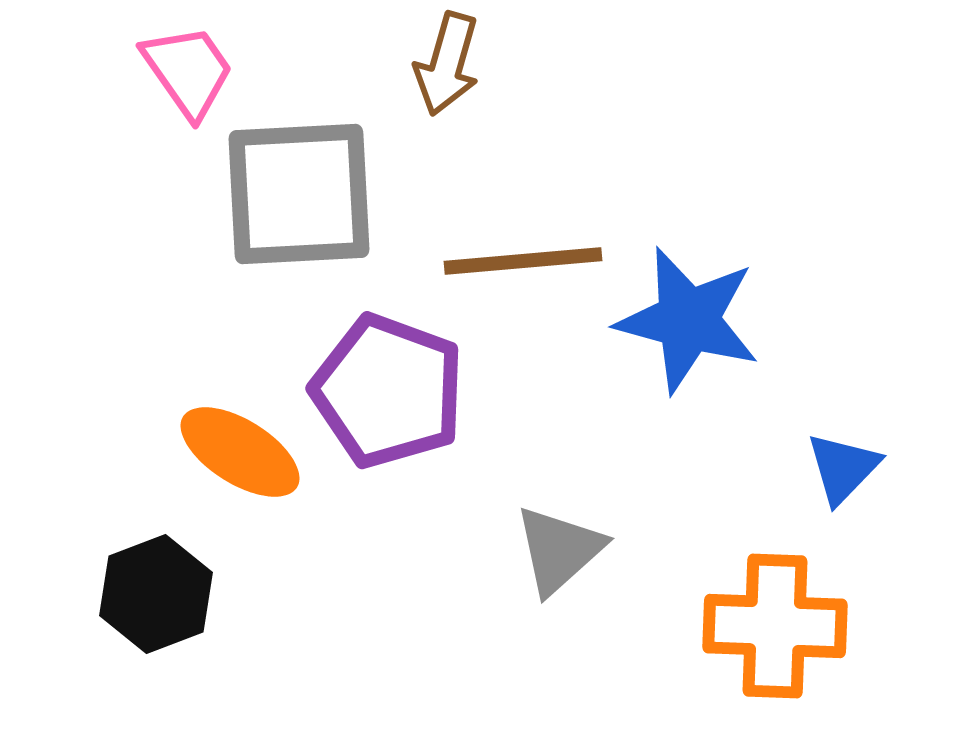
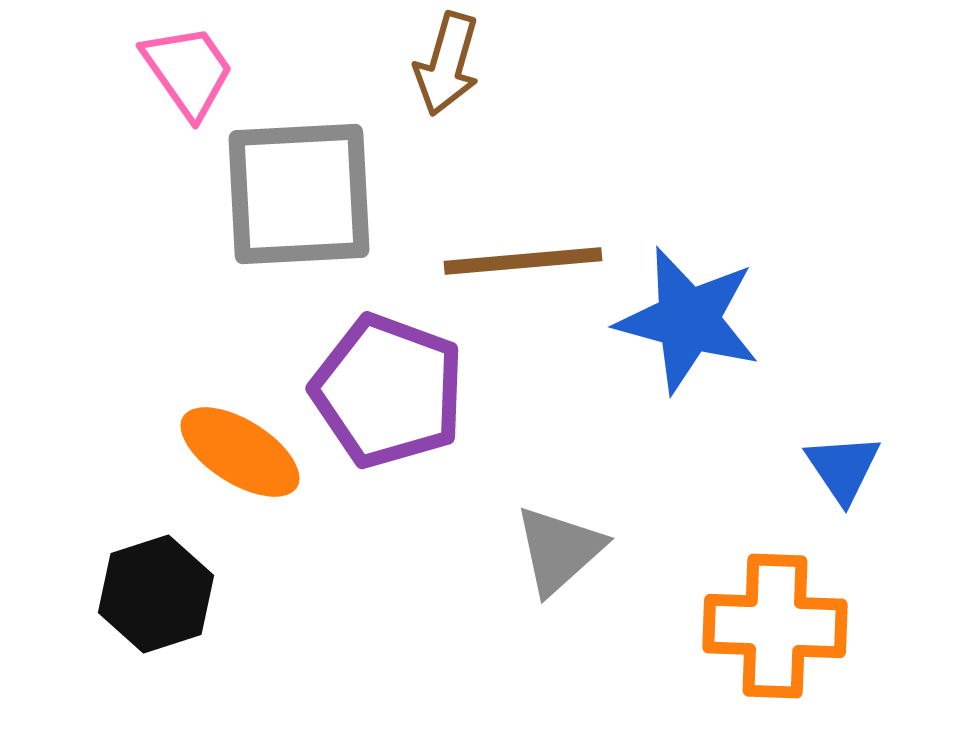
blue triangle: rotated 18 degrees counterclockwise
black hexagon: rotated 3 degrees clockwise
